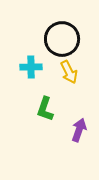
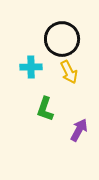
purple arrow: rotated 10 degrees clockwise
